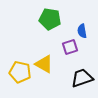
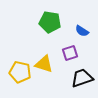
green pentagon: moved 3 px down
blue semicircle: rotated 48 degrees counterclockwise
purple square: moved 6 px down
yellow triangle: rotated 12 degrees counterclockwise
